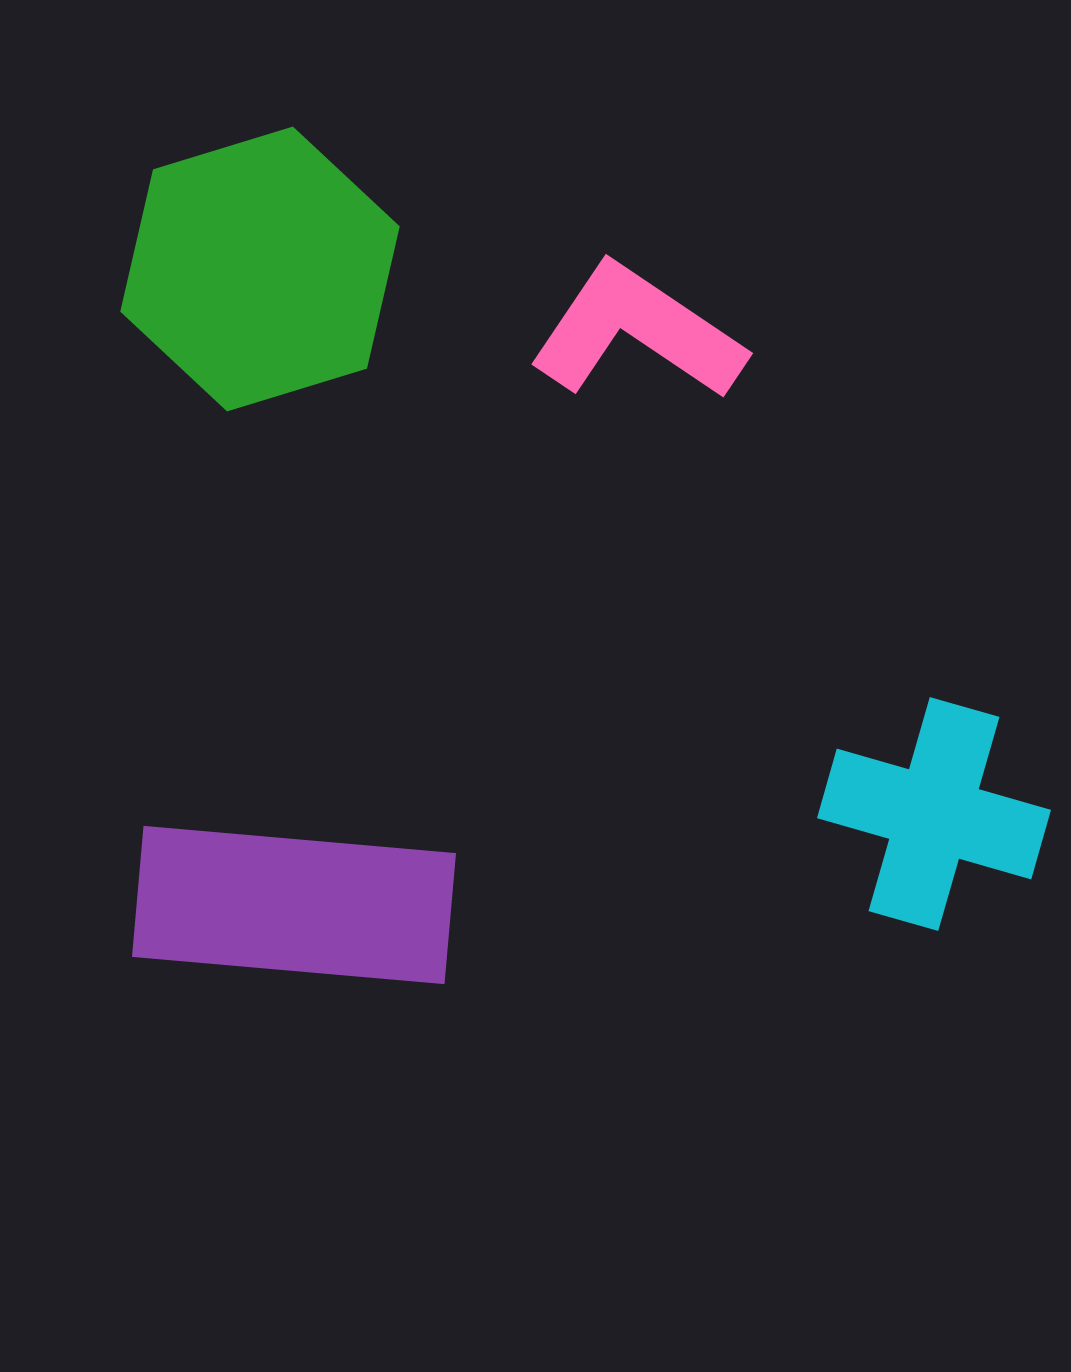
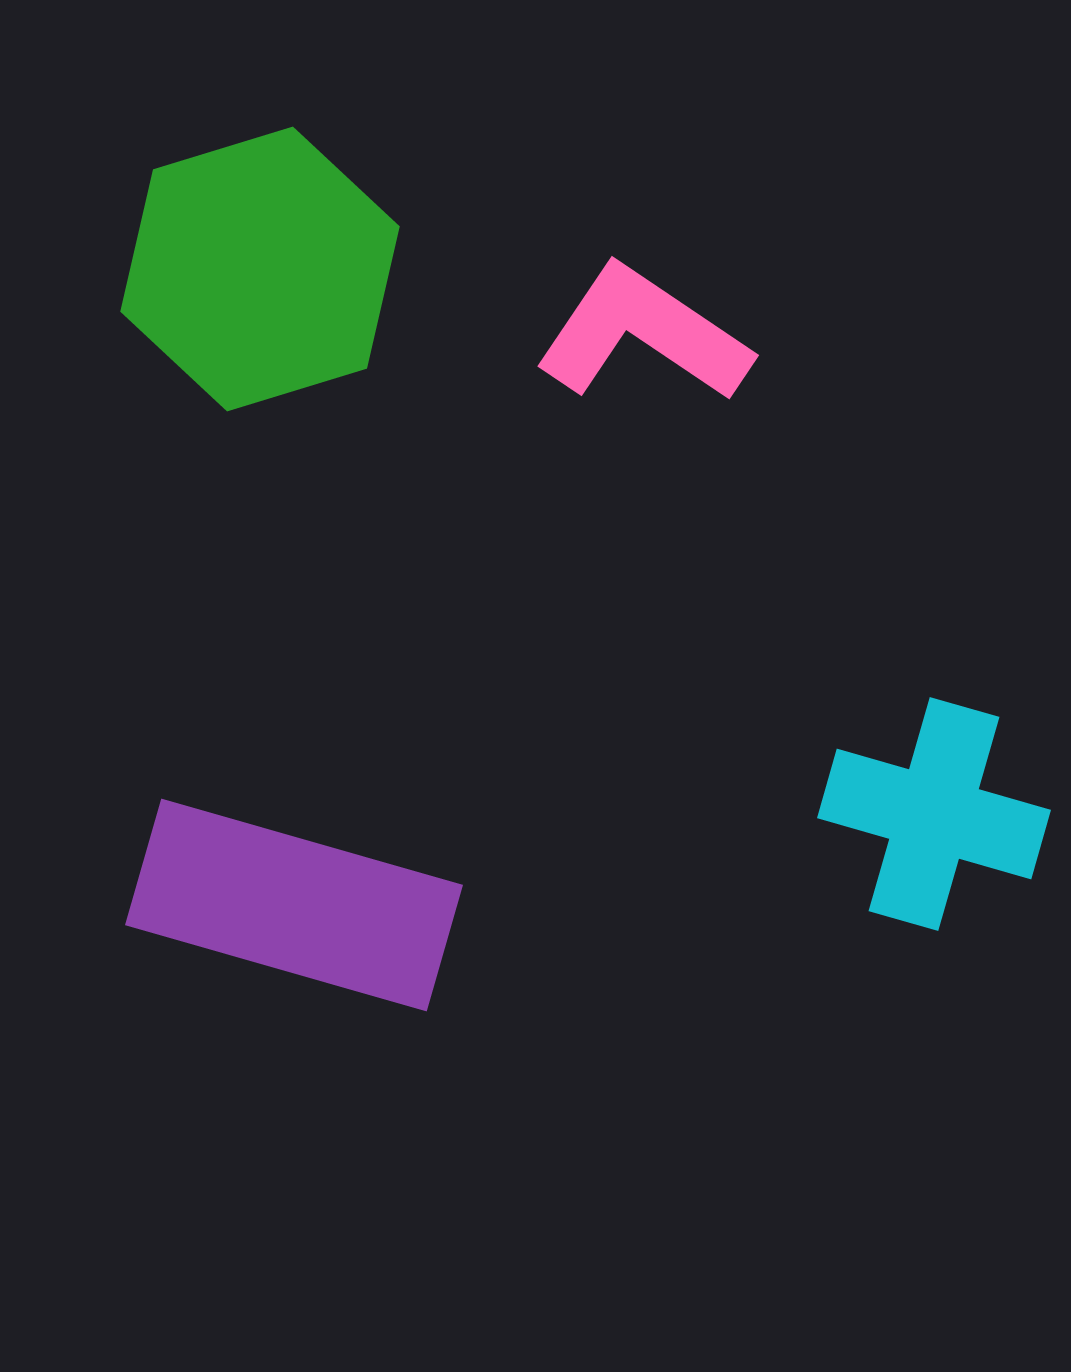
pink L-shape: moved 6 px right, 2 px down
purple rectangle: rotated 11 degrees clockwise
